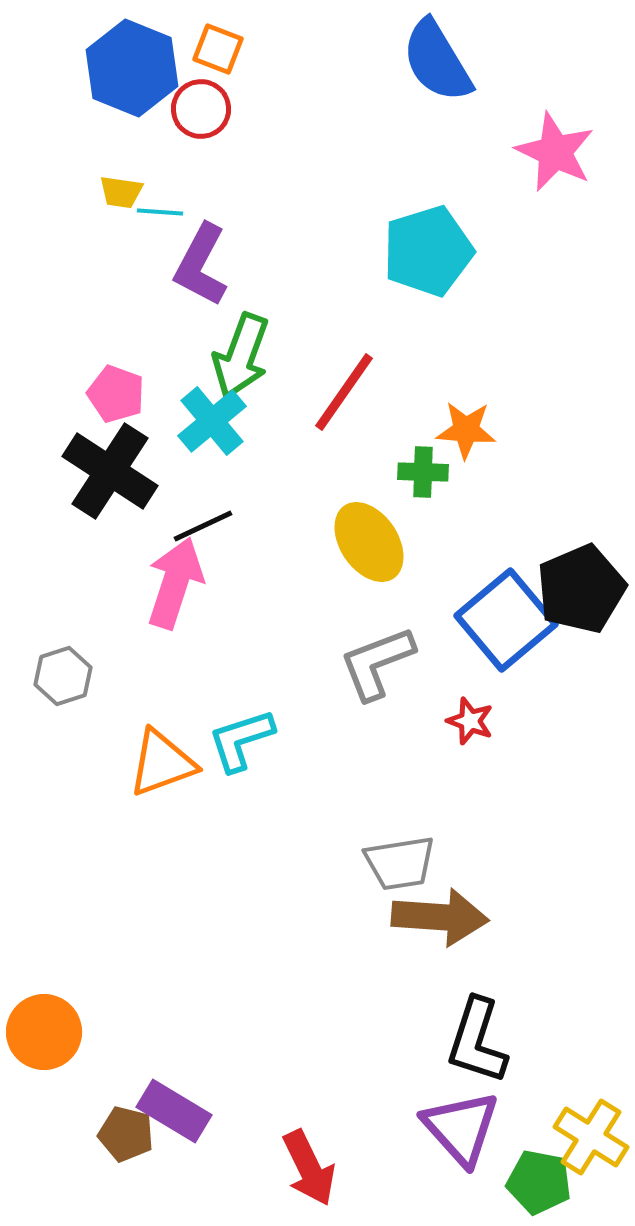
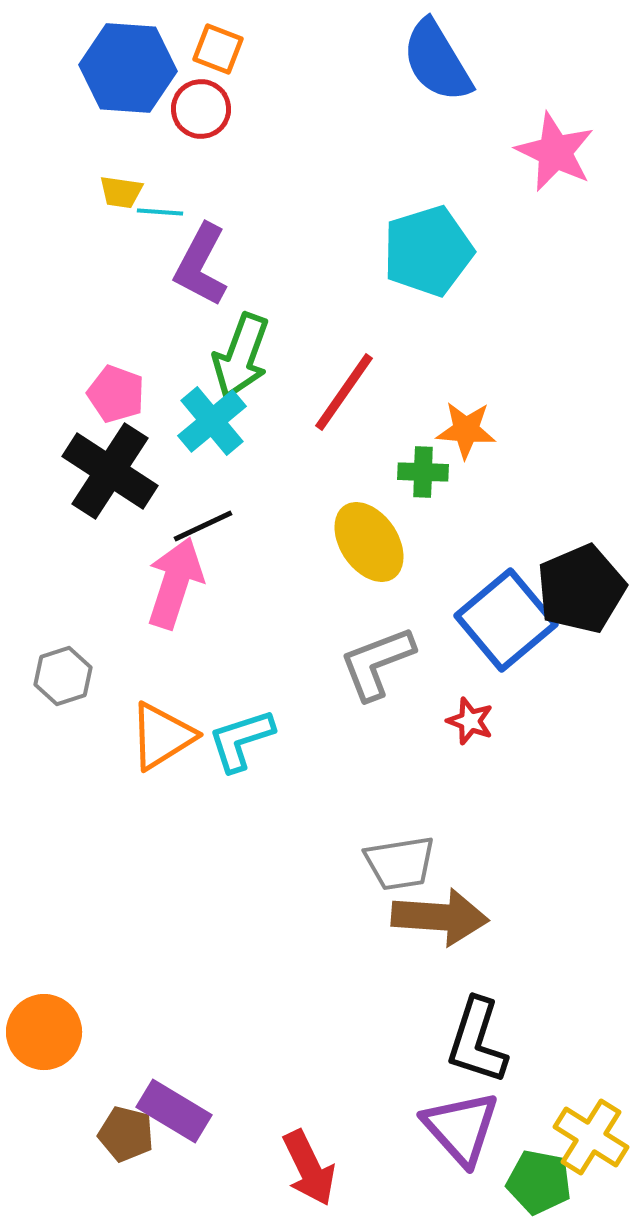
blue hexagon: moved 4 px left; rotated 18 degrees counterclockwise
orange triangle: moved 27 px up; rotated 12 degrees counterclockwise
